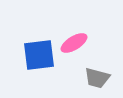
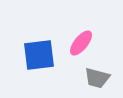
pink ellipse: moved 7 px right; rotated 20 degrees counterclockwise
